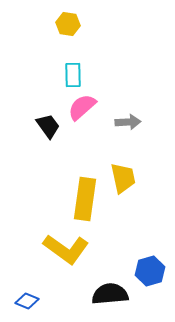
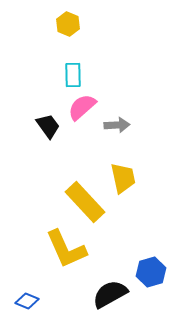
yellow hexagon: rotated 15 degrees clockwise
gray arrow: moved 11 px left, 3 px down
yellow rectangle: moved 3 px down; rotated 51 degrees counterclockwise
yellow L-shape: rotated 30 degrees clockwise
blue hexagon: moved 1 px right, 1 px down
black semicircle: rotated 24 degrees counterclockwise
